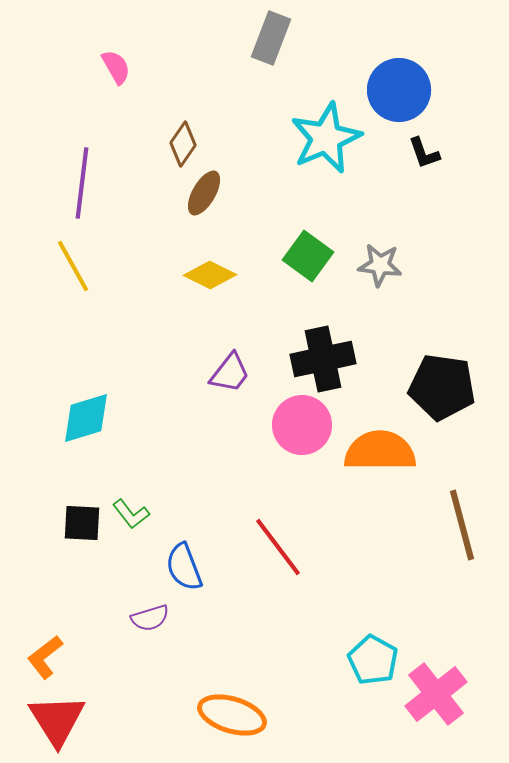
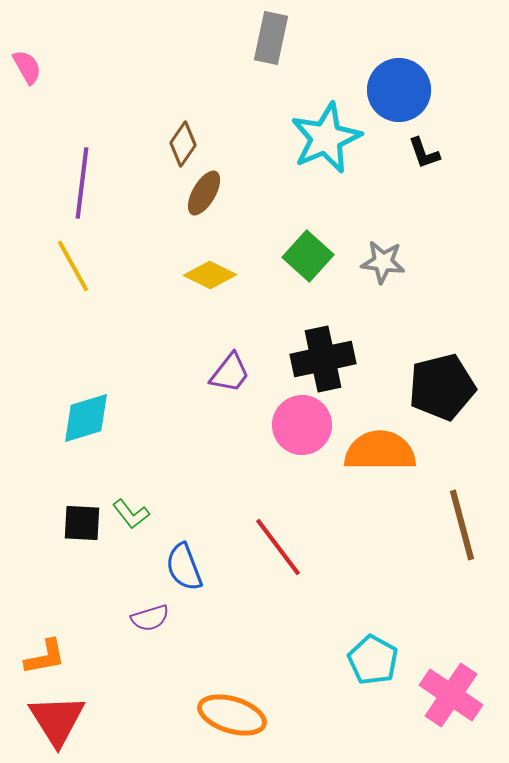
gray rectangle: rotated 9 degrees counterclockwise
pink semicircle: moved 89 px left
green square: rotated 6 degrees clockwise
gray star: moved 3 px right, 3 px up
black pentagon: rotated 22 degrees counterclockwise
orange L-shape: rotated 153 degrees counterclockwise
pink cross: moved 15 px right, 1 px down; rotated 18 degrees counterclockwise
